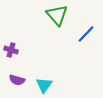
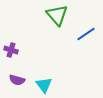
blue line: rotated 12 degrees clockwise
cyan triangle: rotated 12 degrees counterclockwise
